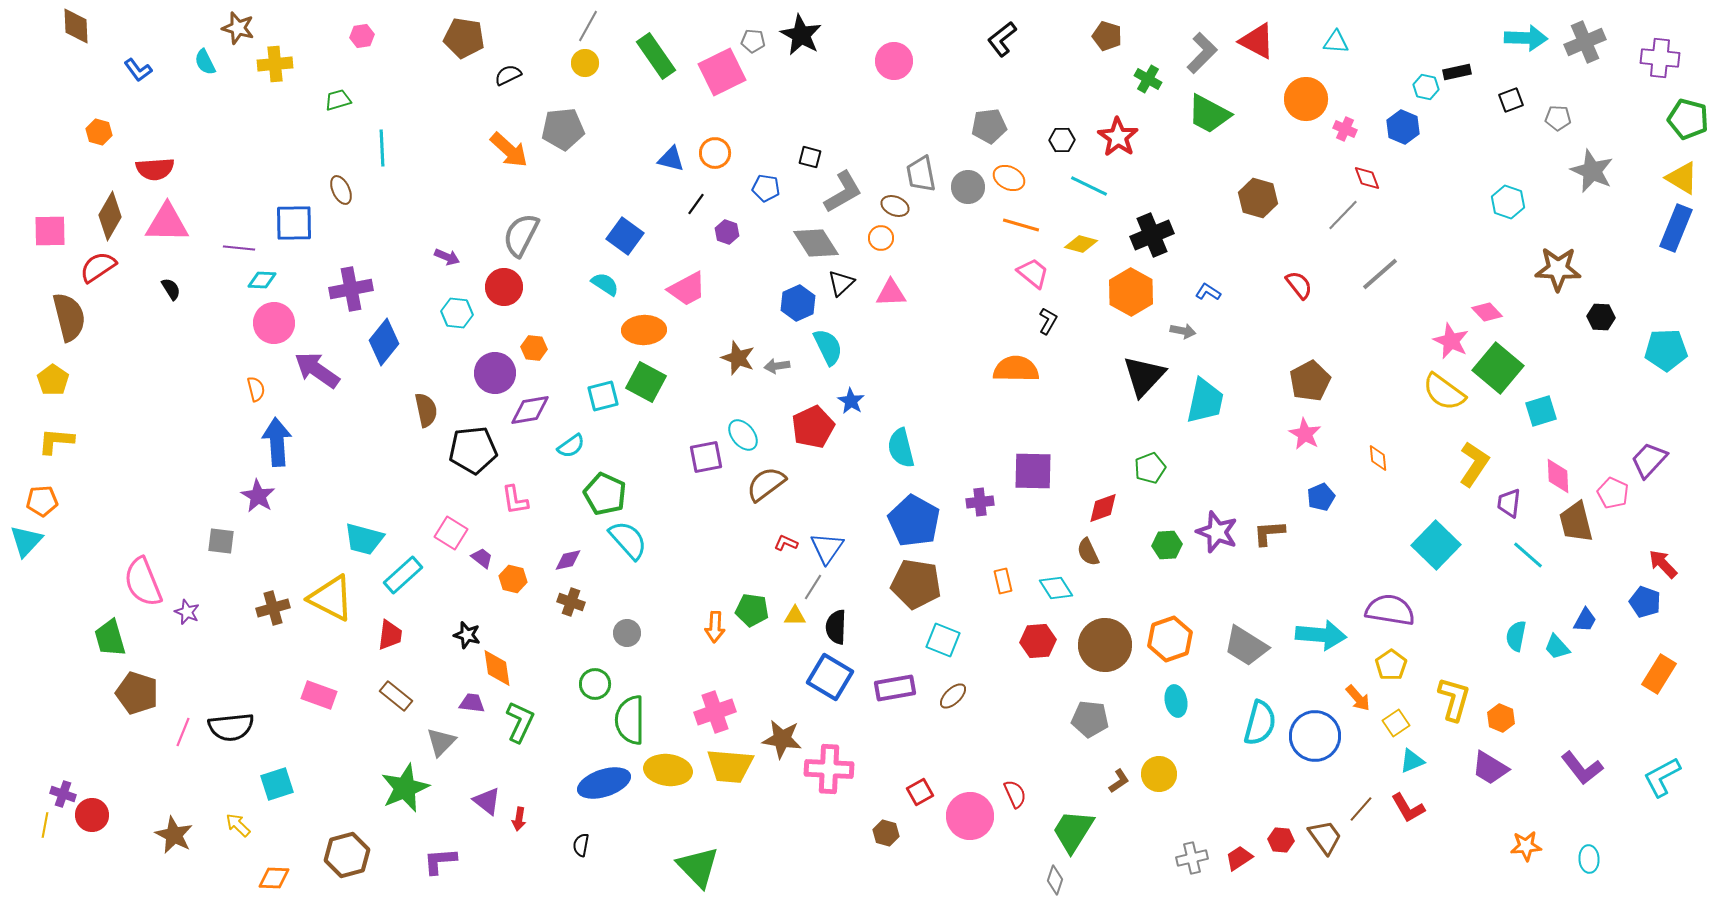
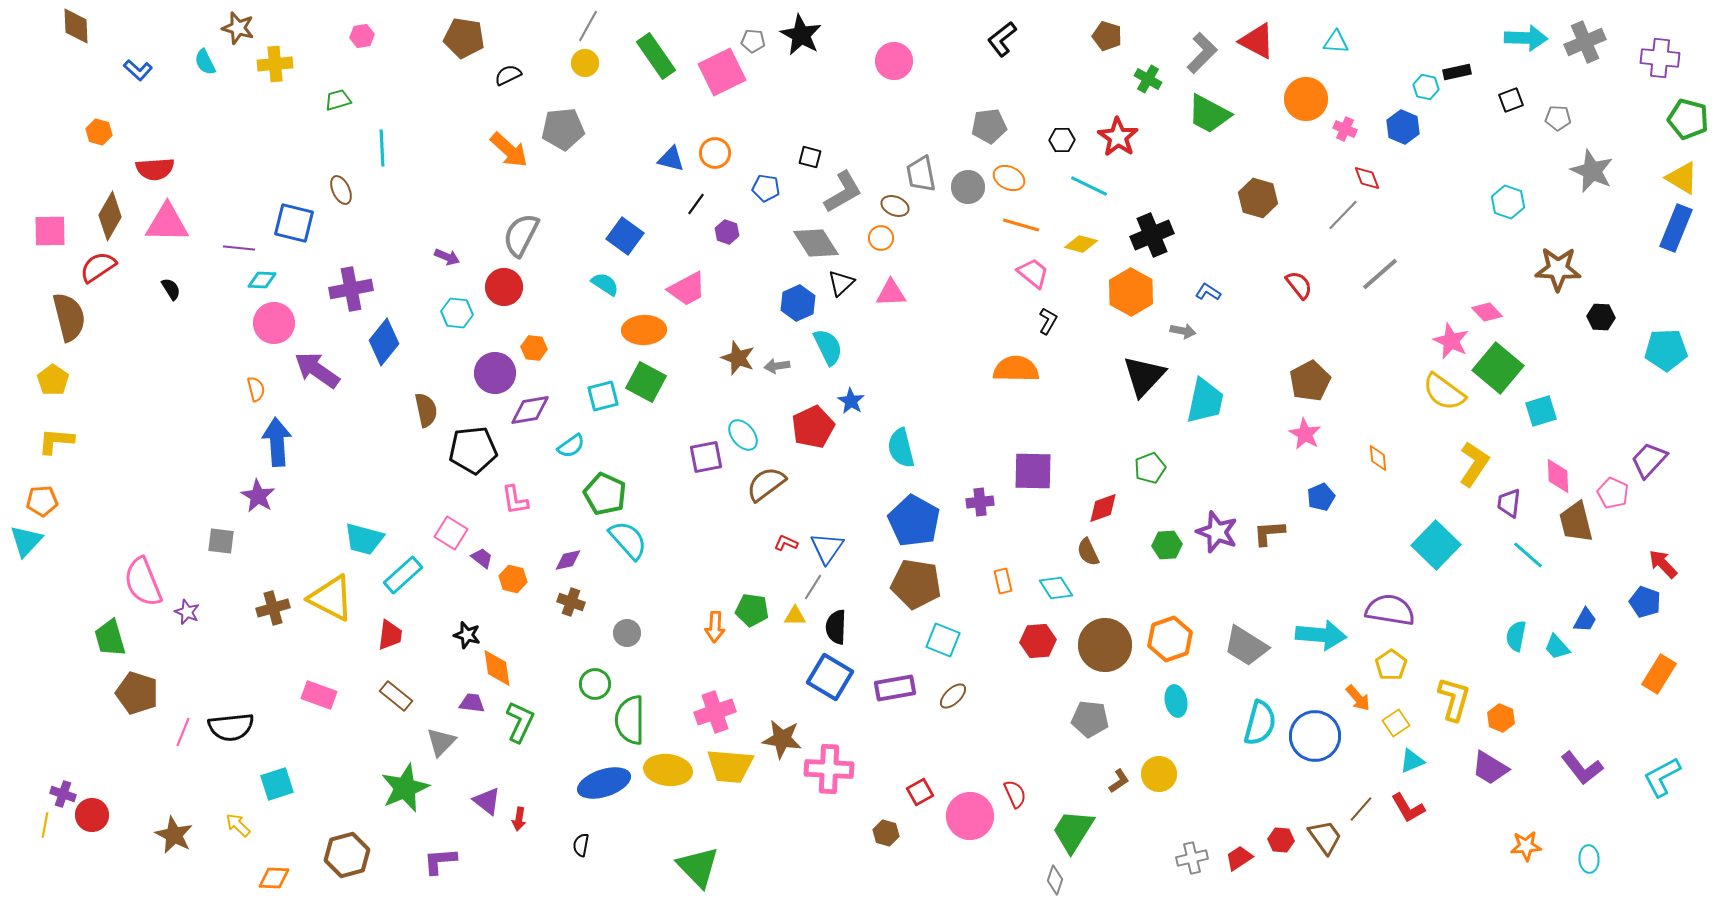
blue L-shape at (138, 70): rotated 12 degrees counterclockwise
blue square at (294, 223): rotated 15 degrees clockwise
